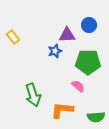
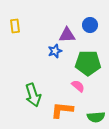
blue circle: moved 1 px right
yellow rectangle: moved 2 px right, 11 px up; rotated 32 degrees clockwise
green pentagon: moved 1 px down
